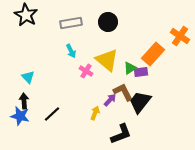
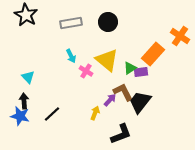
cyan arrow: moved 5 px down
